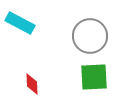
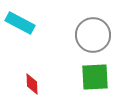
gray circle: moved 3 px right, 1 px up
green square: moved 1 px right
